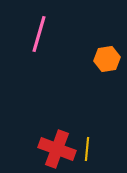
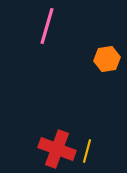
pink line: moved 8 px right, 8 px up
yellow line: moved 2 px down; rotated 10 degrees clockwise
